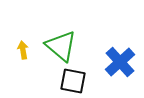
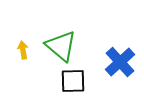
black square: rotated 12 degrees counterclockwise
